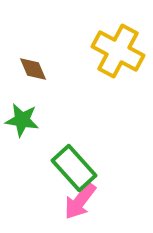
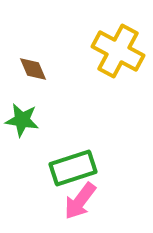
green rectangle: moved 1 px left; rotated 66 degrees counterclockwise
